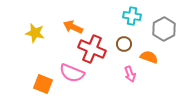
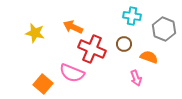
gray hexagon: rotated 10 degrees counterclockwise
pink arrow: moved 6 px right, 4 px down
orange square: rotated 18 degrees clockwise
